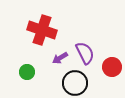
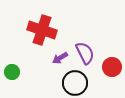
green circle: moved 15 px left
